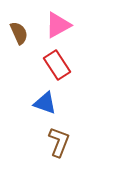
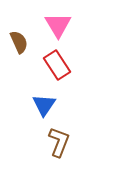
pink triangle: rotated 32 degrees counterclockwise
brown semicircle: moved 9 px down
blue triangle: moved 1 px left, 2 px down; rotated 45 degrees clockwise
